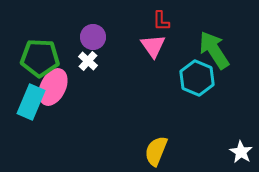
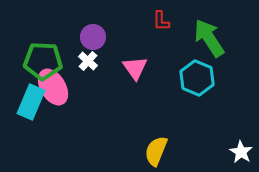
pink triangle: moved 18 px left, 22 px down
green arrow: moved 5 px left, 12 px up
green pentagon: moved 3 px right, 3 px down
pink ellipse: rotated 57 degrees counterclockwise
